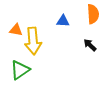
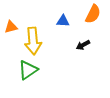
orange semicircle: rotated 30 degrees clockwise
orange triangle: moved 5 px left, 3 px up; rotated 24 degrees counterclockwise
black arrow: moved 7 px left; rotated 72 degrees counterclockwise
green triangle: moved 8 px right
